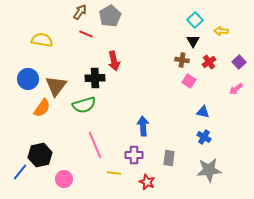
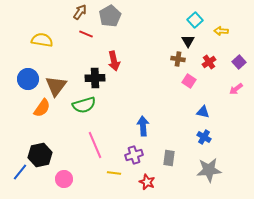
black triangle: moved 5 px left
brown cross: moved 4 px left, 1 px up
purple cross: rotated 18 degrees counterclockwise
